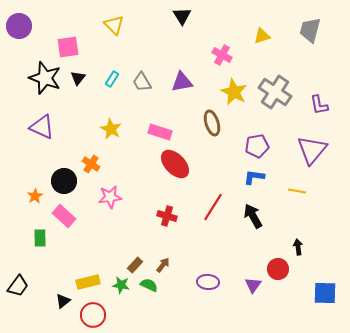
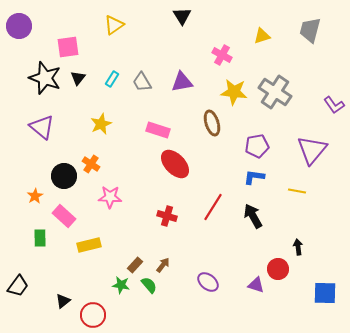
yellow triangle at (114, 25): rotated 40 degrees clockwise
yellow star at (234, 92): rotated 20 degrees counterclockwise
purple L-shape at (319, 105): moved 15 px right; rotated 25 degrees counterclockwise
purple triangle at (42, 127): rotated 16 degrees clockwise
yellow star at (111, 129): moved 10 px left, 5 px up; rotated 20 degrees clockwise
pink rectangle at (160, 132): moved 2 px left, 2 px up
black circle at (64, 181): moved 5 px up
pink star at (110, 197): rotated 10 degrees clockwise
yellow rectangle at (88, 282): moved 1 px right, 37 px up
purple ellipse at (208, 282): rotated 35 degrees clockwise
green semicircle at (149, 285): rotated 24 degrees clockwise
purple triangle at (253, 285): moved 3 px right; rotated 48 degrees counterclockwise
